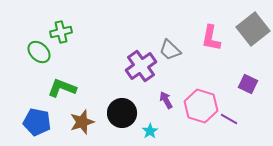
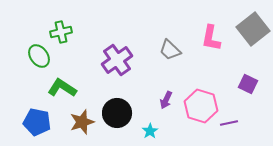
green ellipse: moved 4 px down; rotated 10 degrees clockwise
purple cross: moved 24 px left, 6 px up
green L-shape: rotated 12 degrees clockwise
purple arrow: rotated 126 degrees counterclockwise
black circle: moved 5 px left
purple line: moved 4 px down; rotated 42 degrees counterclockwise
